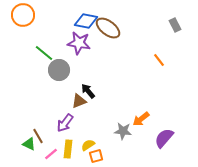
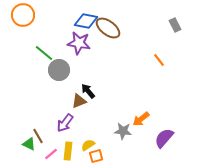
yellow rectangle: moved 2 px down
